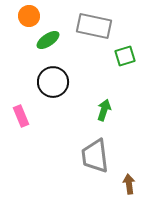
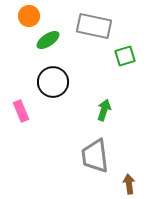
pink rectangle: moved 5 px up
